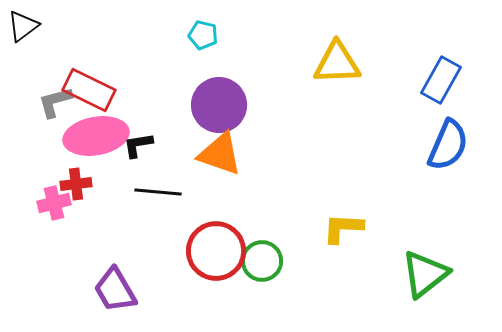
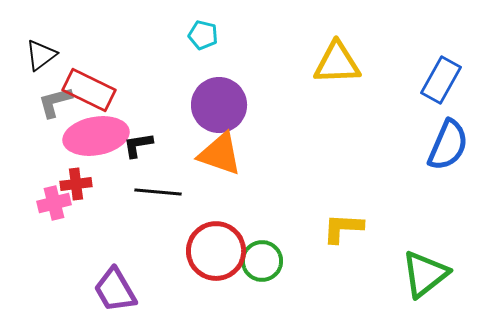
black triangle: moved 18 px right, 29 px down
